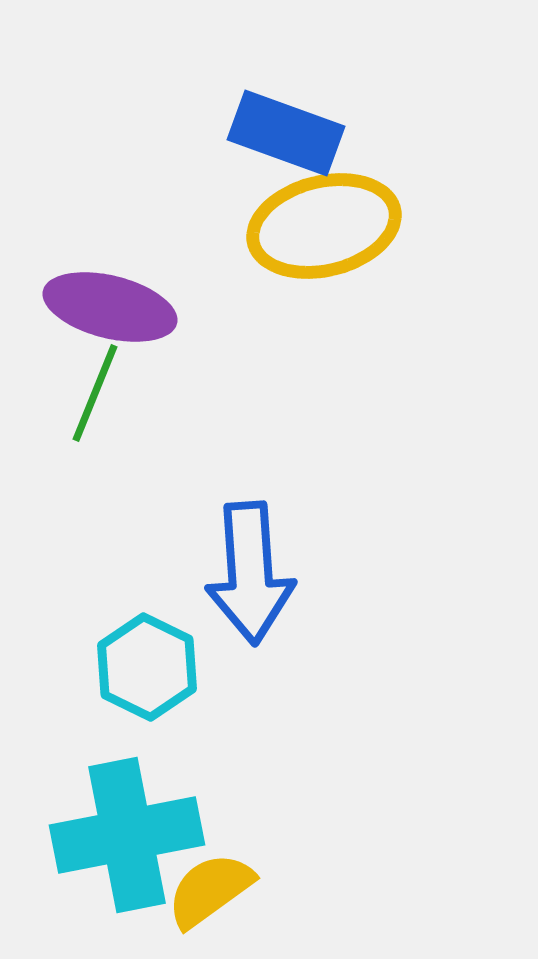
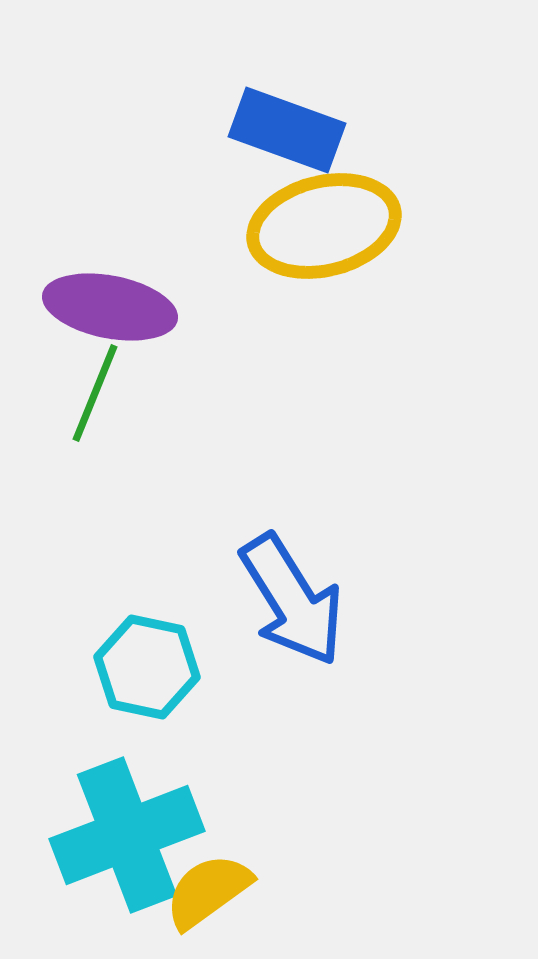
blue rectangle: moved 1 px right, 3 px up
purple ellipse: rotated 3 degrees counterclockwise
blue arrow: moved 42 px right, 27 px down; rotated 28 degrees counterclockwise
cyan hexagon: rotated 14 degrees counterclockwise
cyan cross: rotated 10 degrees counterclockwise
yellow semicircle: moved 2 px left, 1 px down
